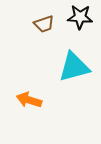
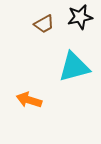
black star: rotated 15 degrees counterclockwise
brown trapezoid: rotated 10 degrees counterclockwise
